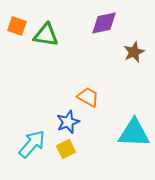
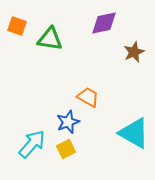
green triangle: moved 4 px right, 4 px down
cyan triangle: rotated 28 degrees clockwise
